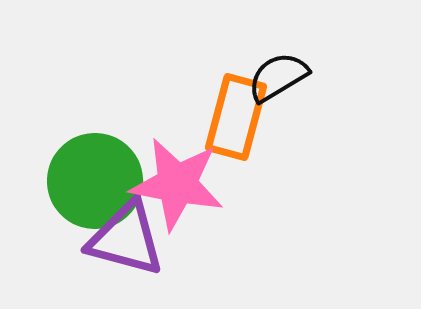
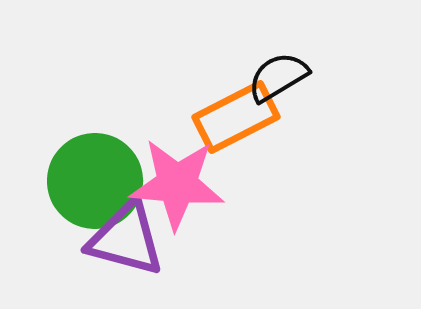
orange rectangle: rotated 48 degrees clockwise
pink star: rotated 6 degrees counterclockwise
